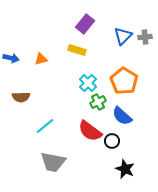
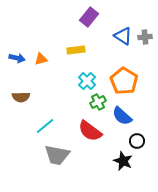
purple rectangle: moved 4 px right, 7 px up
blue triangle: rotated 42 degrees counterclockwise
yellow rectangle: moved 1 px left; rotated 24 degrees counterclockwise
blue arrow: moved 6 px right
cyan cross: moved 1 px left, 2 px up
black circle: moved 25 px right
gray trapezoid: moved 4 px right, 7 px up
black star: moved 2 px left, 8 px up
